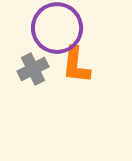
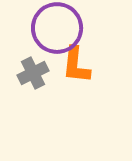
gray cross: moved 4 px down
